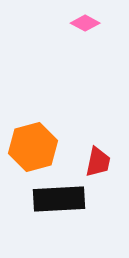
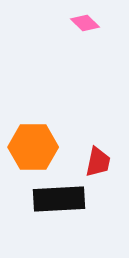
pink diamond: rotated 16 degrees clockwise
orange hexagon: rotated 15 degrees clockwise
